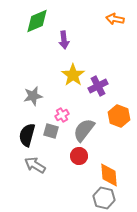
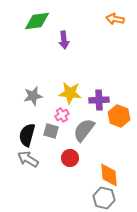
green diamond: rotated 16 degrees clockwise
yellow star: moved 3 px left, 18 px down; rotated 30 degrees counterclockwise
purple cross: moved 1 px right, 14 px down; rotated 24 degrees clockwise
red circle: moved 9 px left, 2 px down
gray arrow: moved 7 px left, 6 px up
